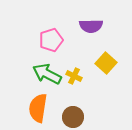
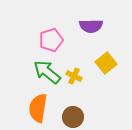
yellow square: rotated 10 degrees clockwise
green arrow: moved 2 px up; rotated 12 degrees clockwise
